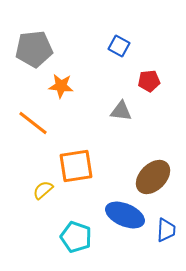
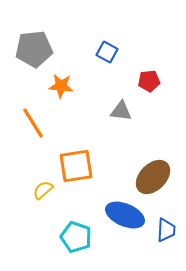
blue square: moved 12 px left, 6 px down
orange line: rotated 20 degrees clockwise
